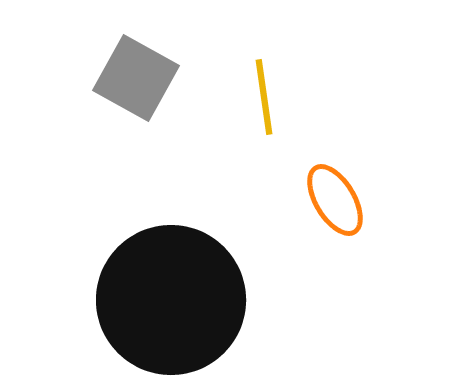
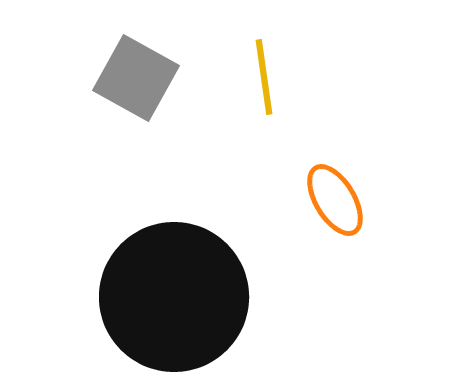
yellow line: moved 20 px up
black circle: moved 3 px right, 3 px up
